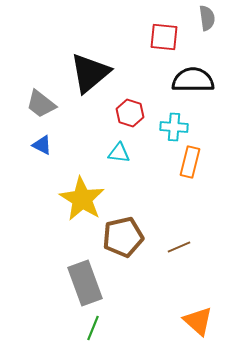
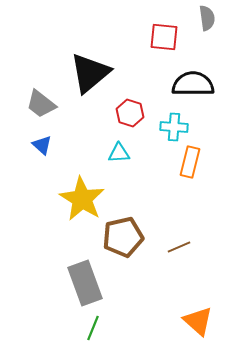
black semicircle: moved 4 px down
blue triangle: rotated 15 degrees clockwise
cyan triangle: rotated 10 degrees counterclockwise
